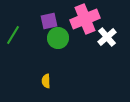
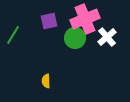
green circle: moved 17 px right
